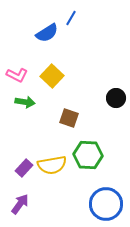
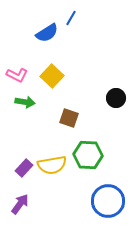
blue circle: moved 2 px right, 3 px up
